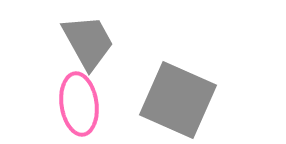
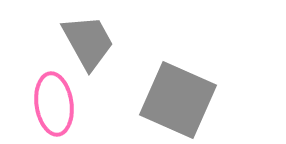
pink ellipse: moved 25 px left
